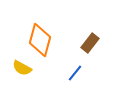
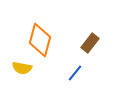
yellow semicircle: rotated 18 degrees counterclockwise
